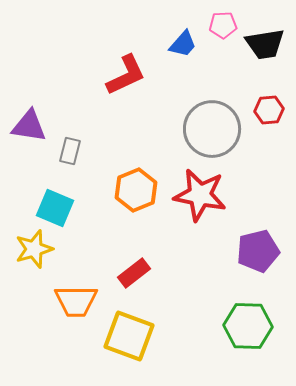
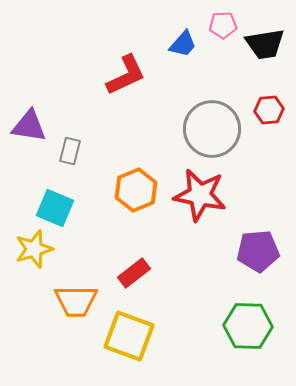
purple pentagon: rotated 9 degrees clockwise
